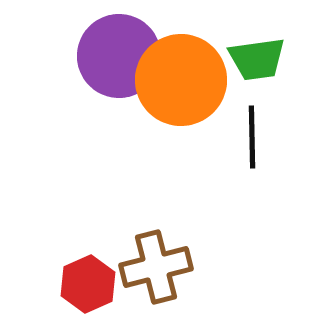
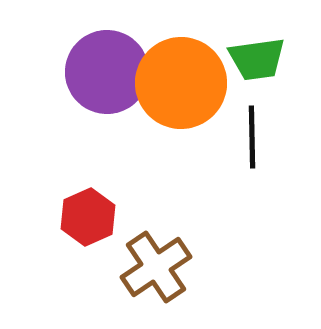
purple circle: moved 12 px left, 16 px down
orange circle: moved 3 px down
brown cross: rotated 20 degrees counterclockwise
red hexagon: moved 67 px up
